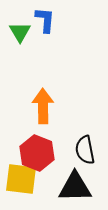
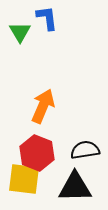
blue L-shape: moved 2 px right, 2 px up; rotated 12 degrees counterclockwise
orange arrow: rotated 24 degrees clockwise
black semicircle: rotated 92 degrees clockwise
yellow square: moved 3 px right
